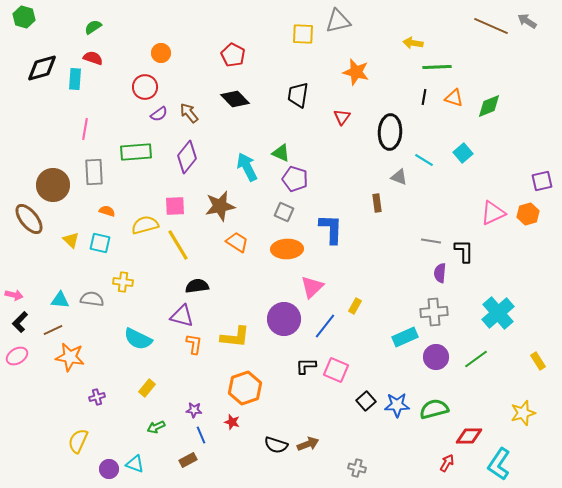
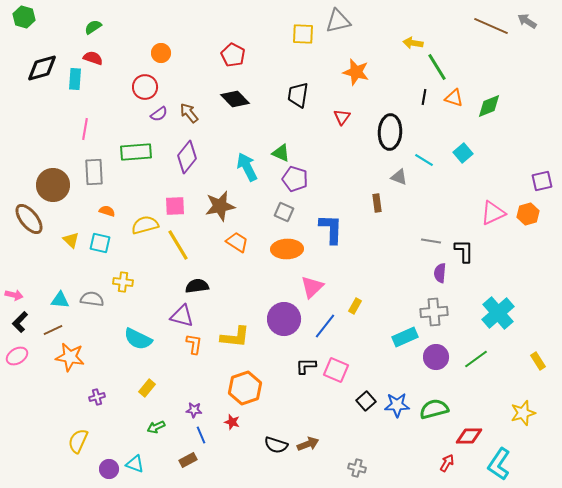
green line at (437, 67): rotated 60 degrees clockwise
